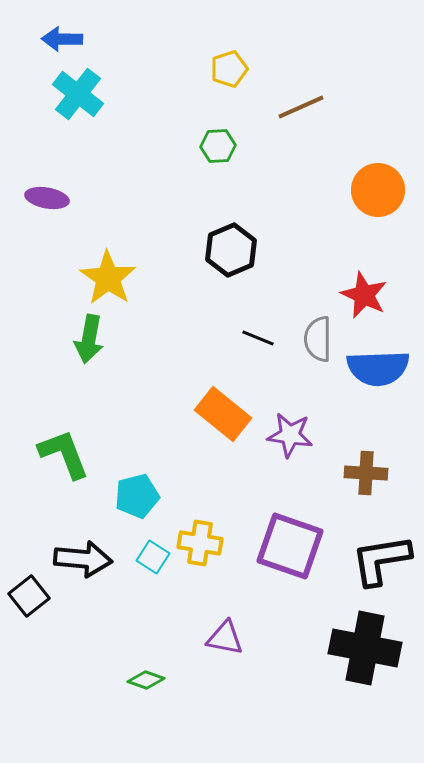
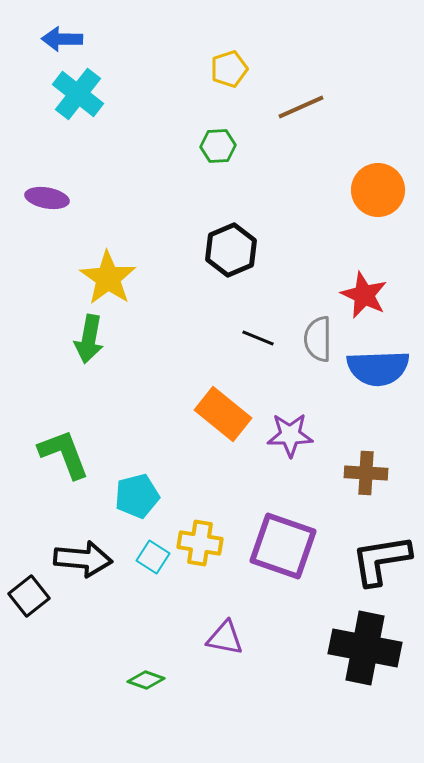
purple star: rotated 9 degrees counterclockwise
purple square: moved 7 px left
